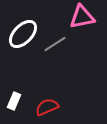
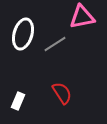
white ellipse: rotated 28 degrees counterclockwise
white rectangle: moved 4 px right
red semicircle: moved 15 px right, 14 px up; rotated 80 degrees clockwise
